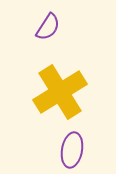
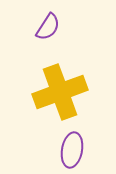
yellow cross: rotated 12 degrees clockwise
